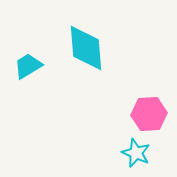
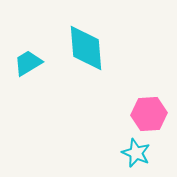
cyan trapezoid: moved 3 px up
